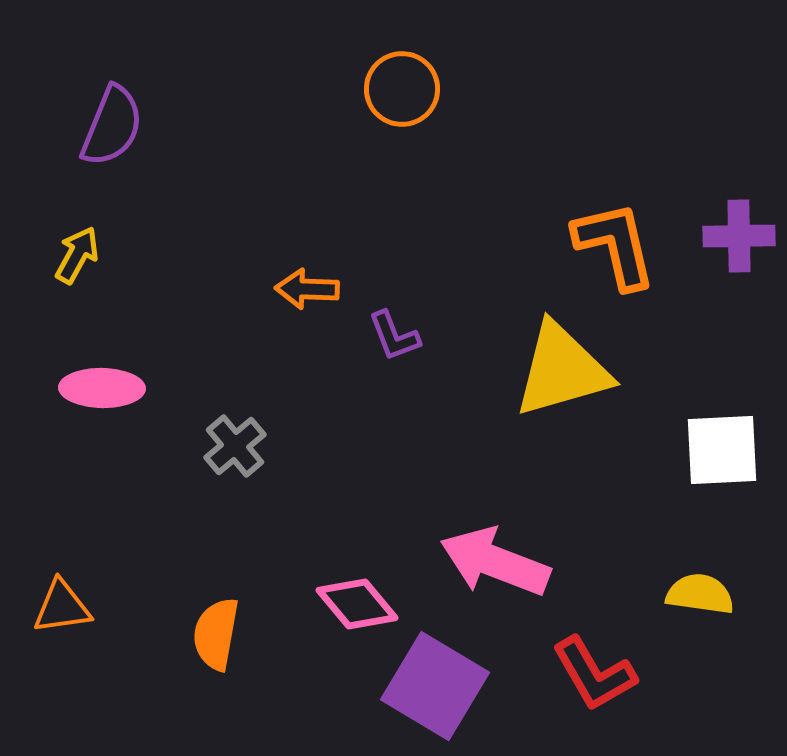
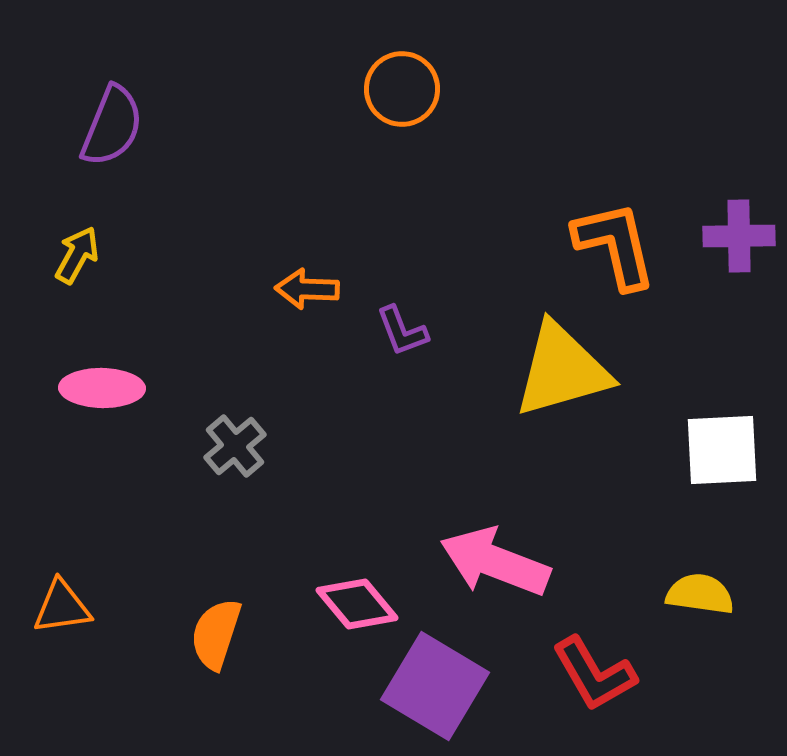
purple L-shape: moved 8 px right, 5 px up
orange semicircle: rotated 8 degrees clockwise
